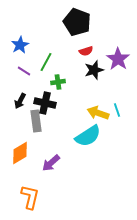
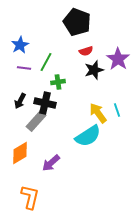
purple line: moved 3 px up; rotated 24 degrees counterclockwise
yellow arrow: rotated 35 degrees clockwise
gray rectangle: rotated 50 degrees clockwise
